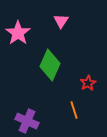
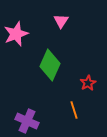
pink star: moved 2 px left, 1 px down; rotated 15 degrees clockwise
